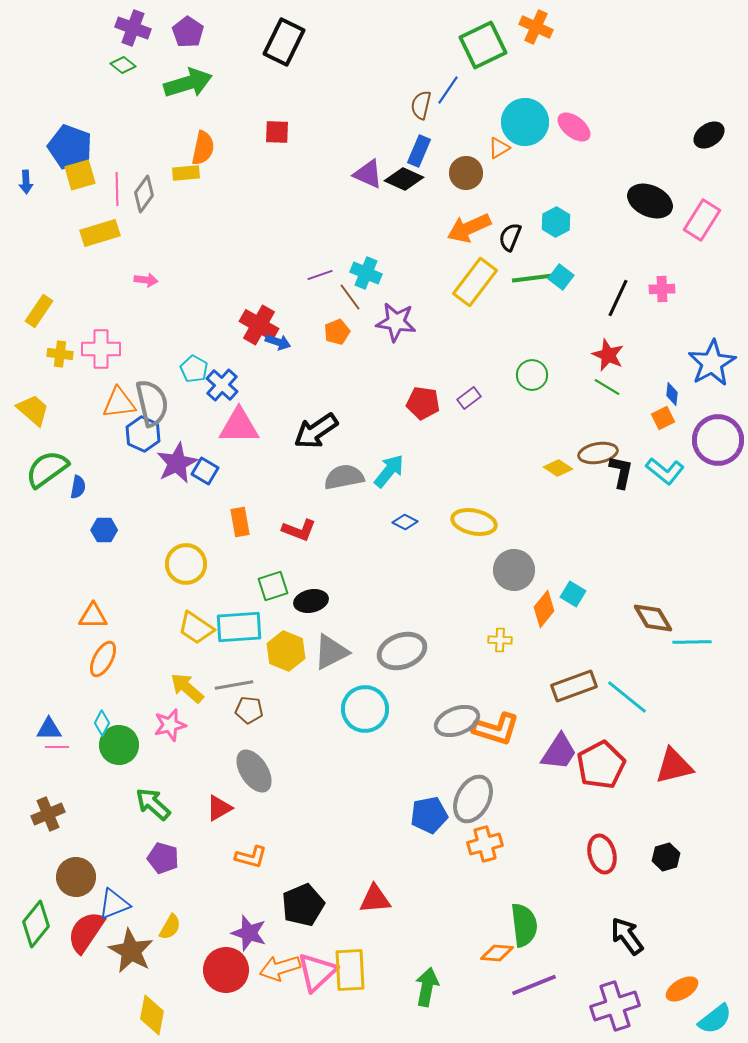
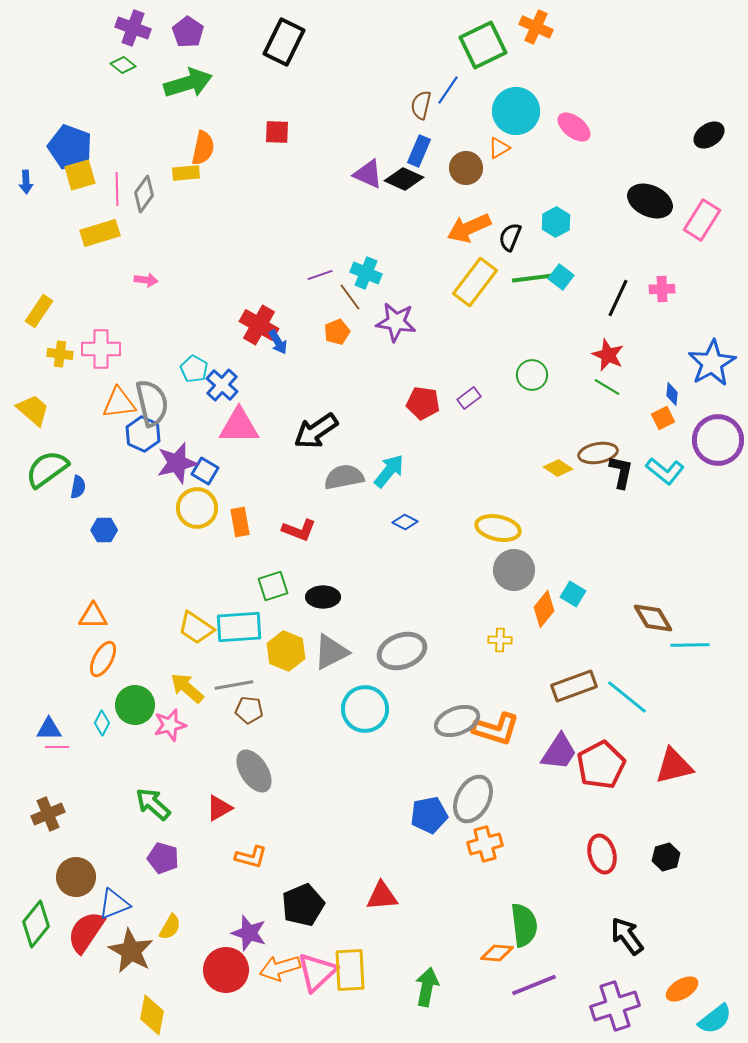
cyan circle at (525, 122): moved 9 px left, 11 px up
brown circle at (466, 173): moved 5 px up
blue arrow at (278, 342): rotated 40 degrees clockwise
purple star at (177, 463): rotated 12 degrees clockwise
yellow ellipse at (474, 522): moved 24 px right, 6 px down
yellow circle at (186, 564): moved 11 px right, 56 px up
black ellipse at (311, 601): moved 12 px right, 4 px up; rotated 12 degrees clockwise
cyan line at (692, 642): moved 2 px left, 3 px down
green circle at (119, 745): moved 16 px right, 40 px up
red triangle at (375, 899): moved 7 px right, 3 px up
